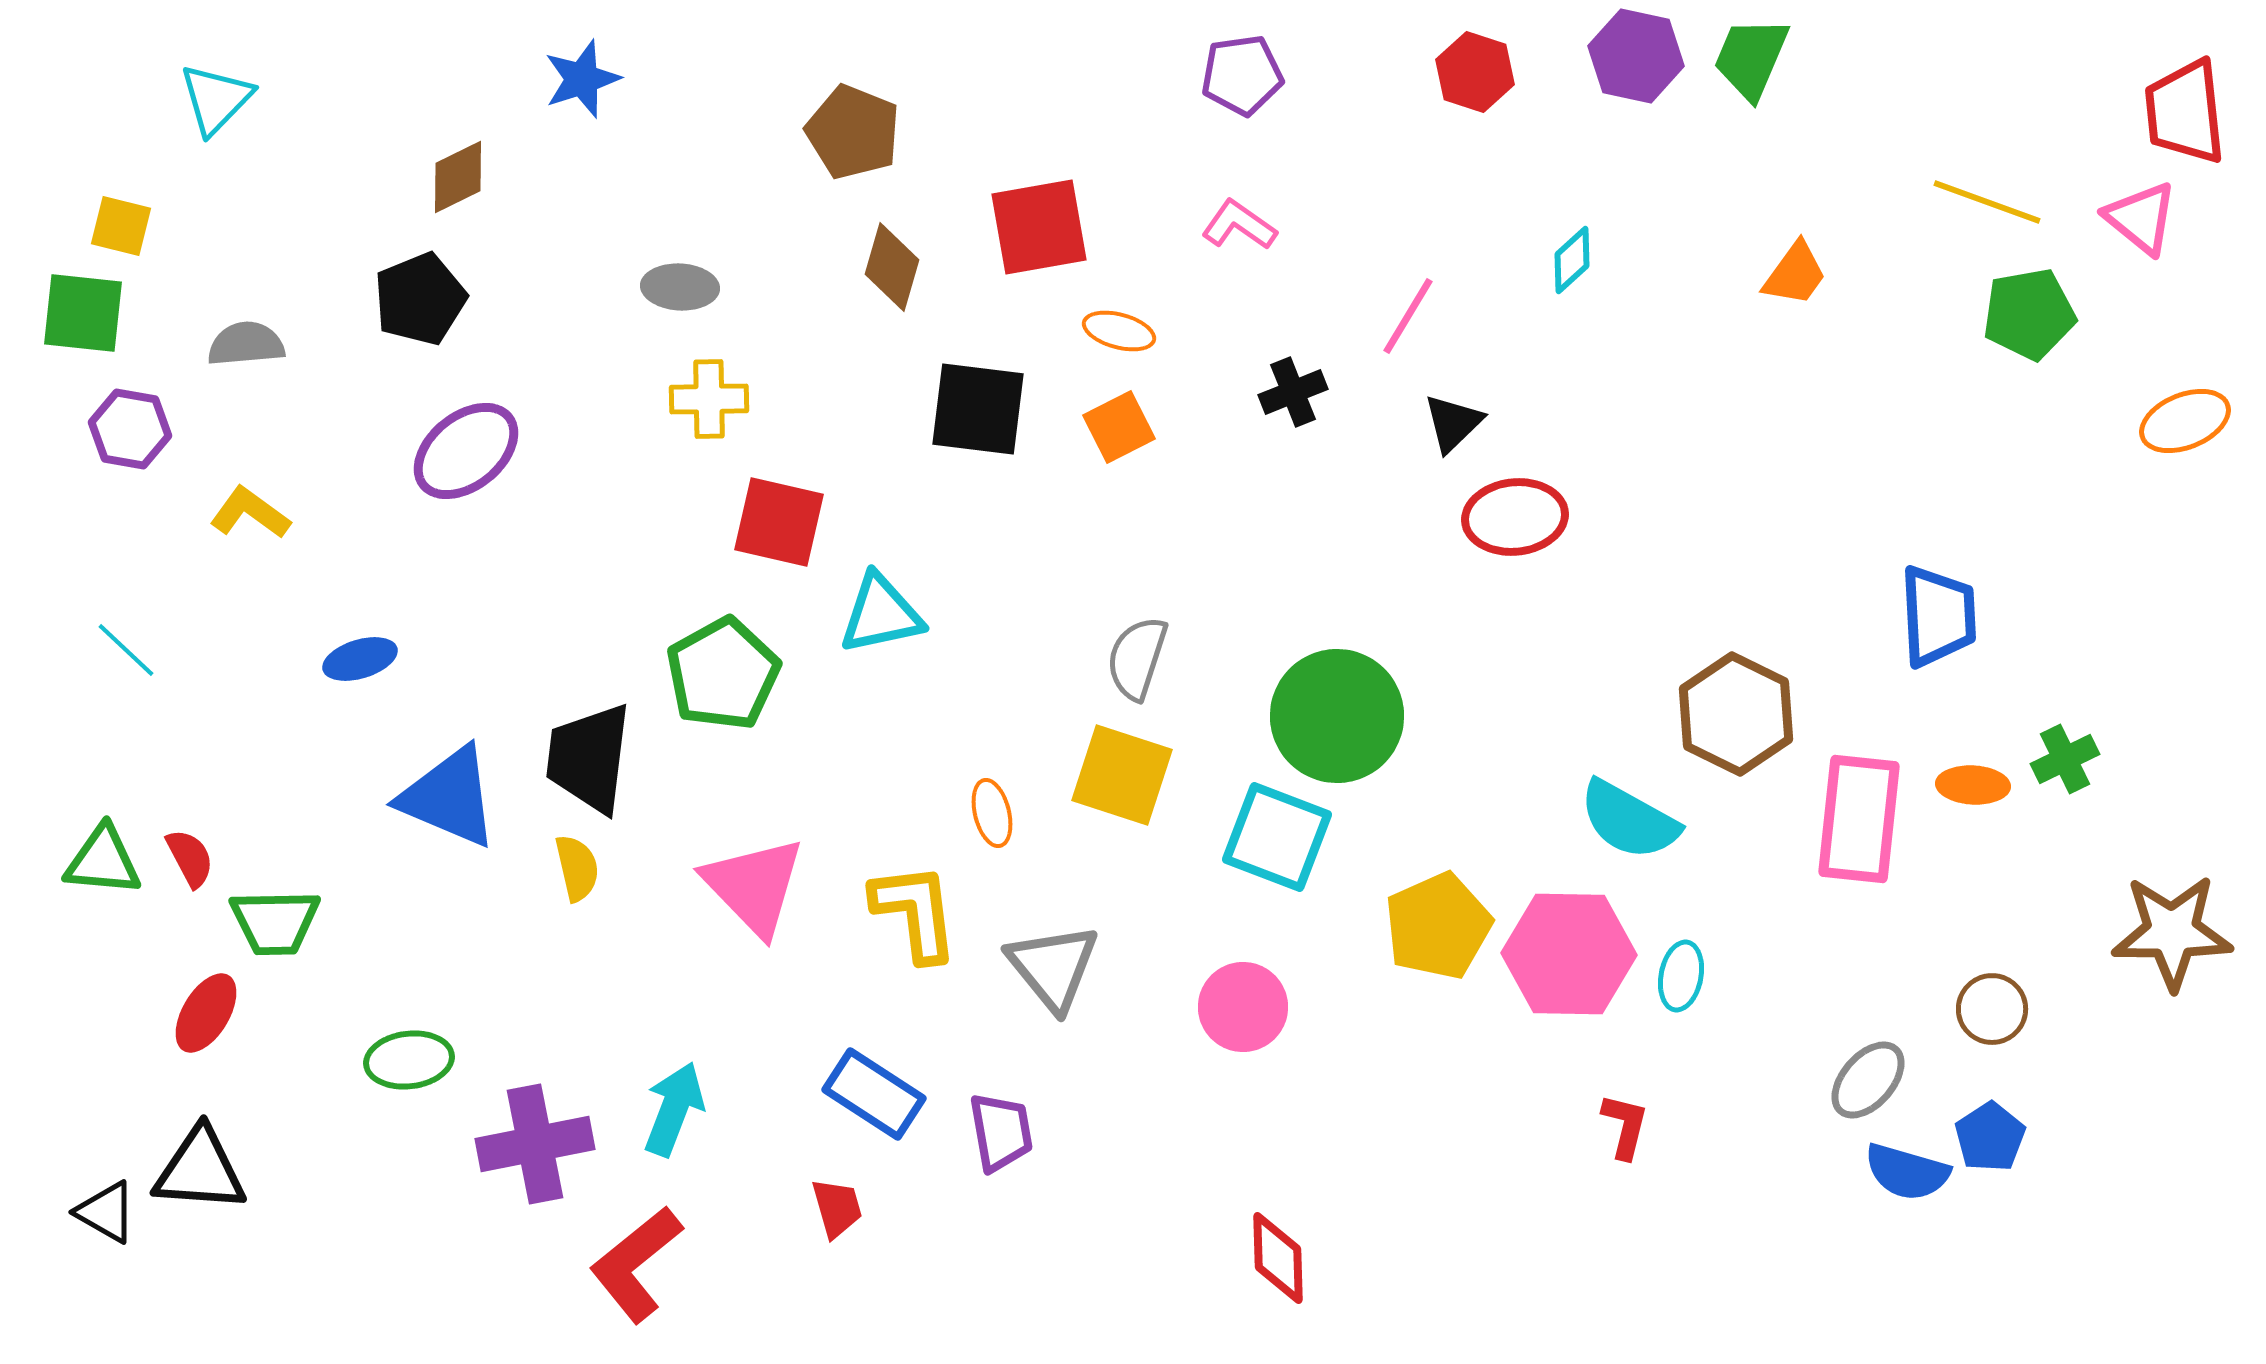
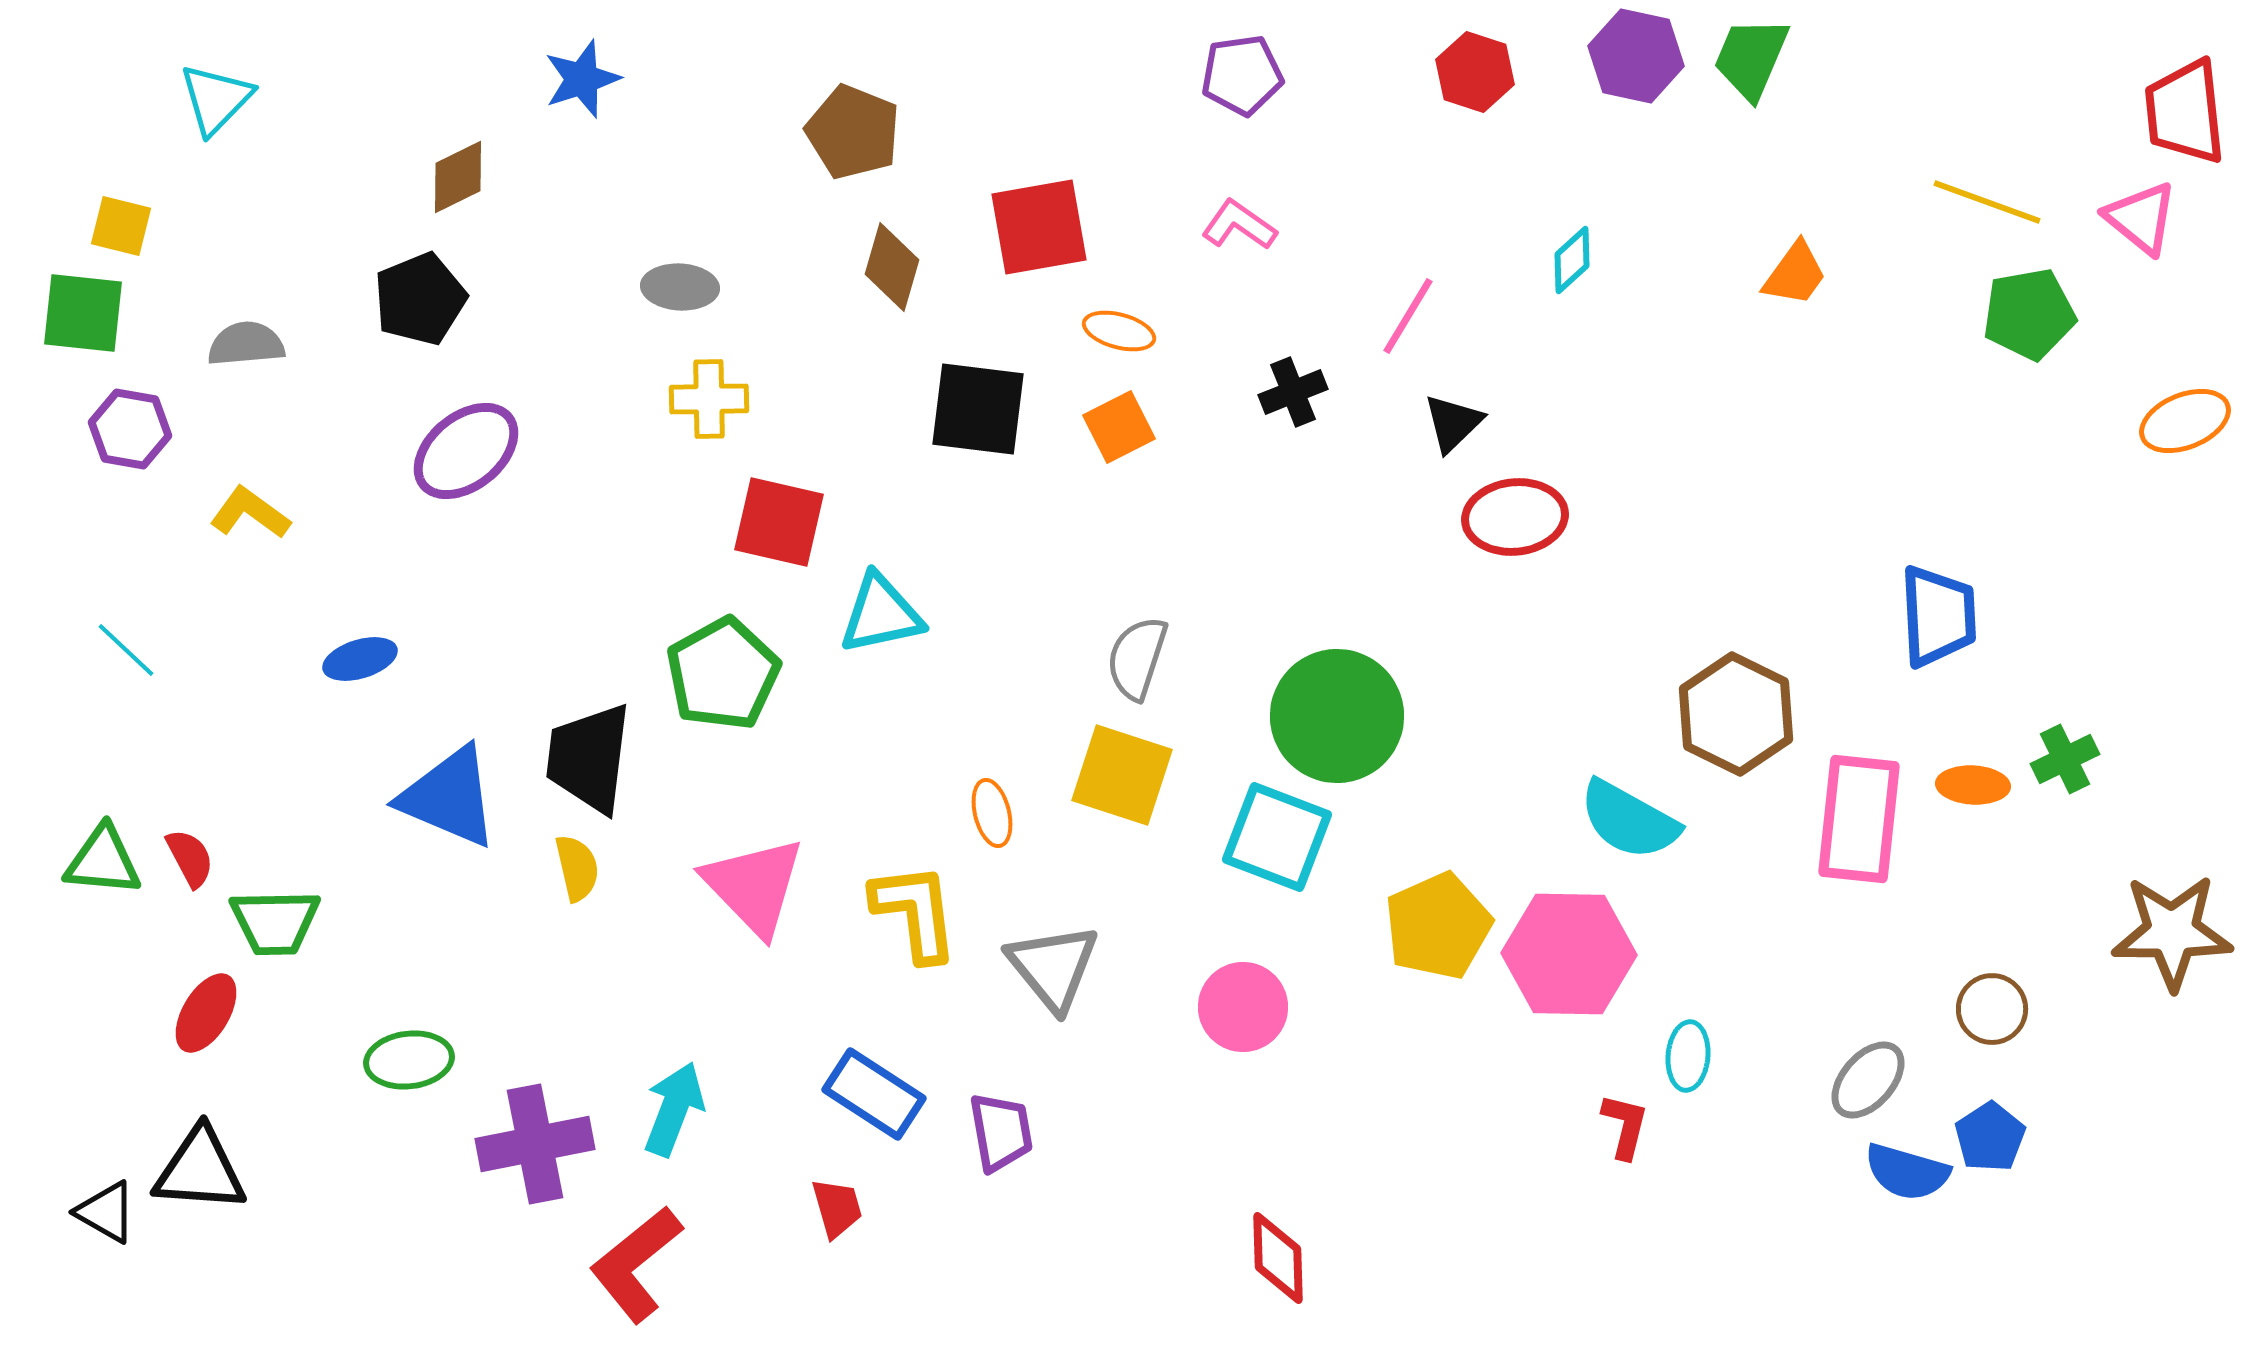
cyan ellipse at (1681, 976): moved 7 px right, 80 px down; rotated 6 degrees counterclockwise
